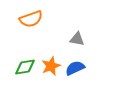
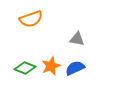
green diamond: moved 1 px down; rotated 30 degrees clockwise
